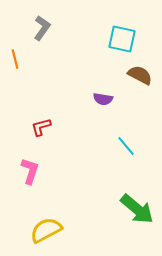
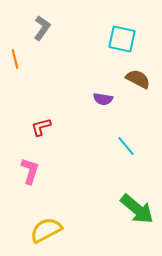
brown semicircle: moved 2 px left, 4 px down
